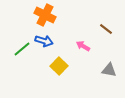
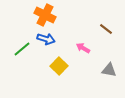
blue arrow: moved 2 px right, 2 px up
pink arrow: moved 2 px down
